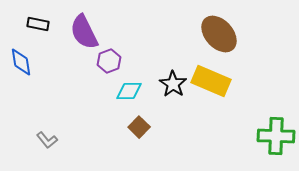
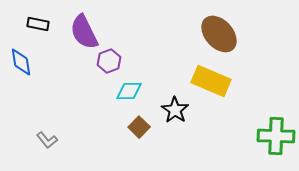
black star: moved 2 px right, 26 px down
